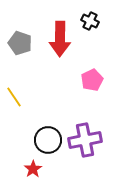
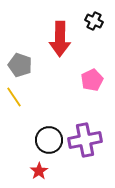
black cross: moved 4 px right
gray pentagon: moved 22 px down
black circle: moved 1 px right
red star: moved 6 px right, 2 px down
